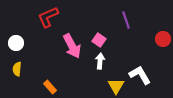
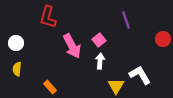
red L-shape: rotated 50 degrees counterclockwise
pink square: rotated 16 degrees clockwise
